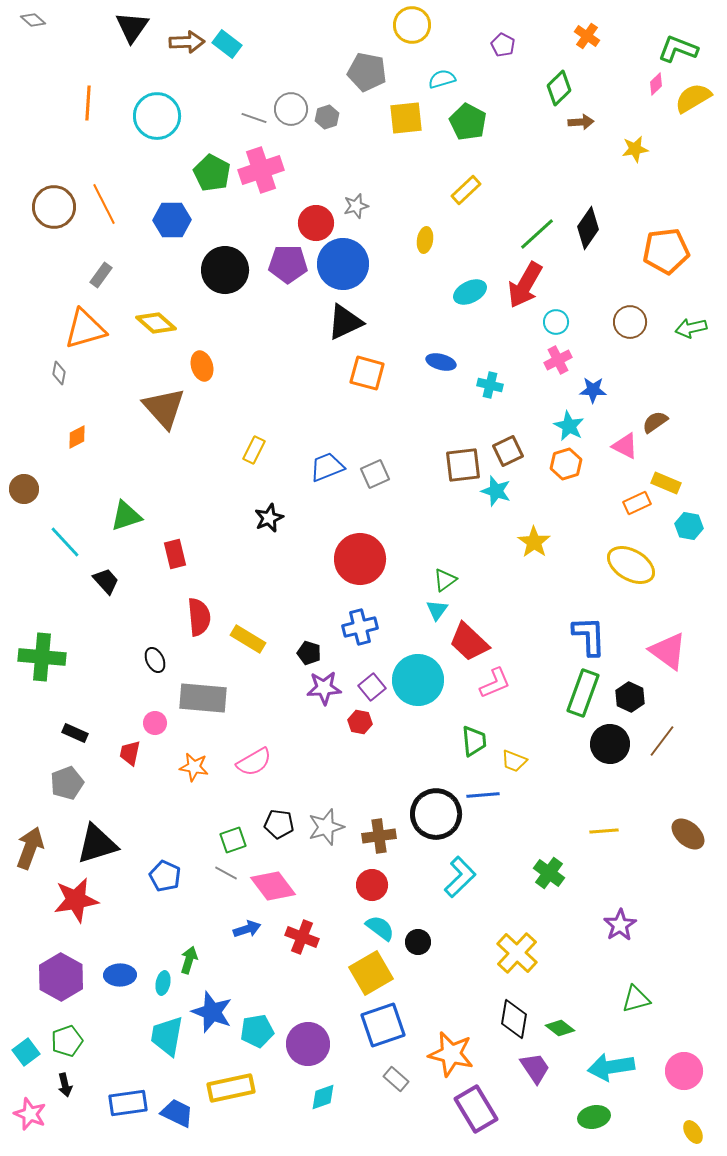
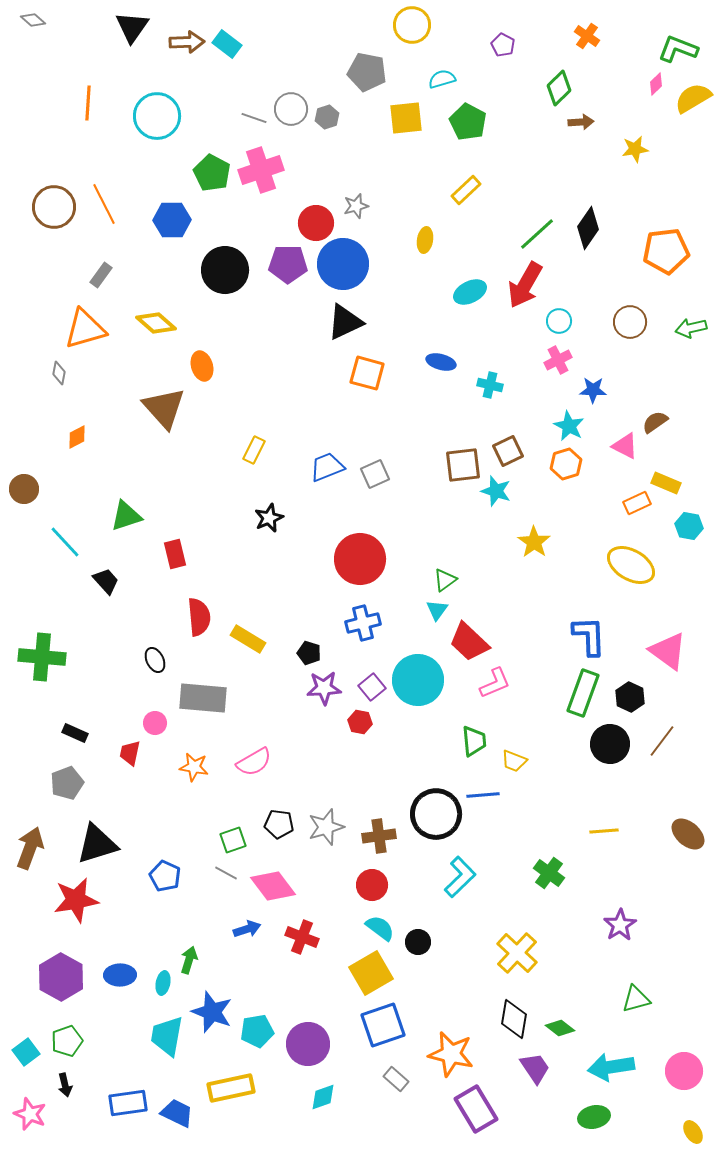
cyan circle at (556, 322): moved 3 px right, 1 px up
blue cross at (360, 627): moved 3 px right, 4 px up
